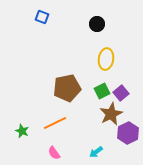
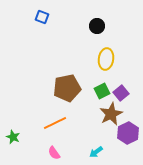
black circle: moved 2 px down
green star: moved 9 px left, 6 px down
